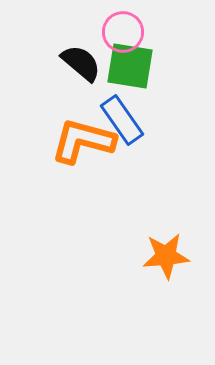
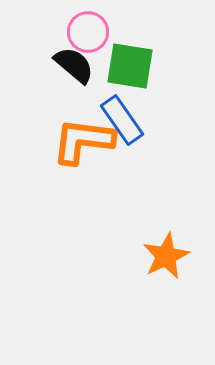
pink circle: moved 35 px left
black semicircle: moved 7 px left, 2 px down
orange L-shape: rotated 8 degrees counterclockwise
orange star: rotated 21 degrees counterclockwise
